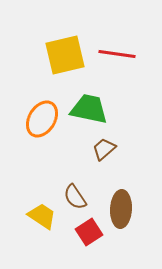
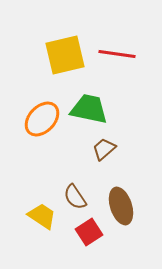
orange ellipse: rotated 12 degrees clockwise
brown ellipse: moved 3 px up; rotated 21 degrees counterclockwise
